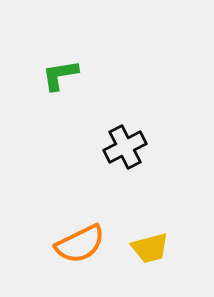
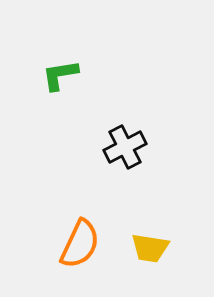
orange semicircle: rotated 39 degrees counterclockwise
yellow trapezoid: rotated 24 degrees clockwise
